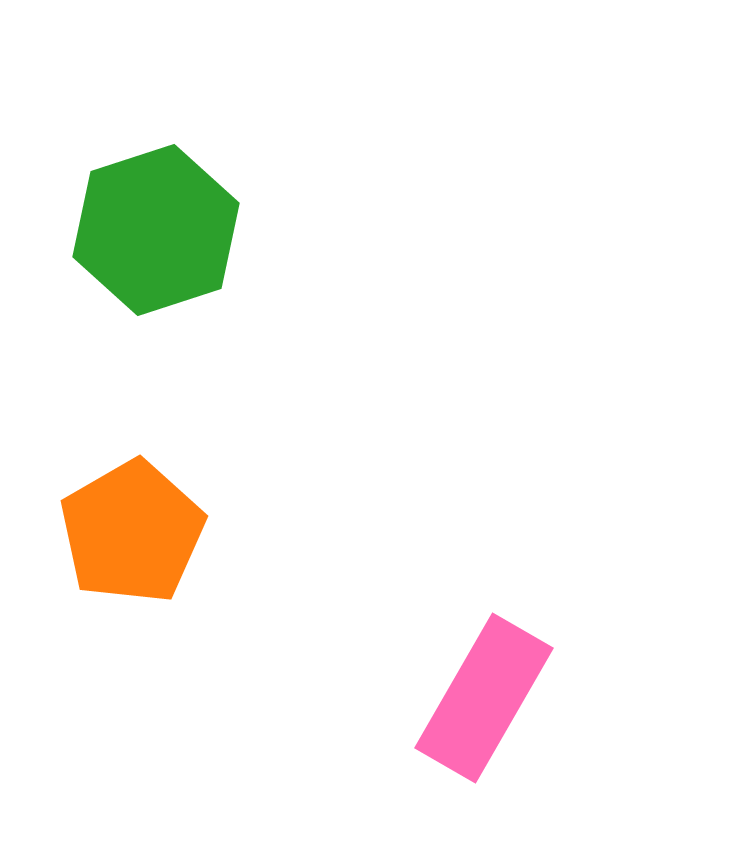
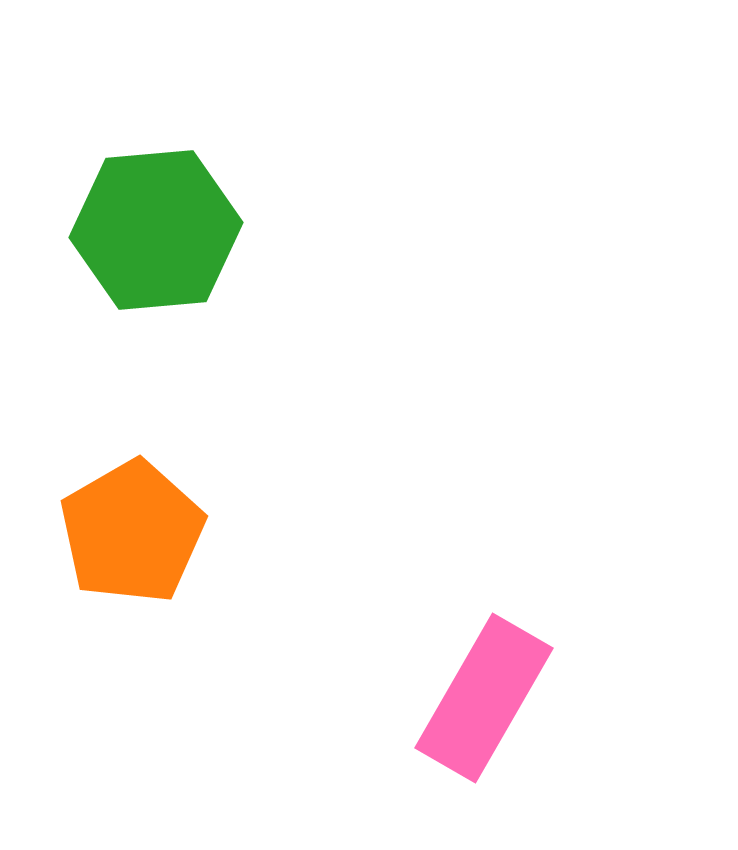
green hexagon: rotated 13 degrees clockwise
